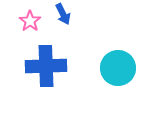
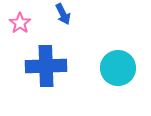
pink star: moved 10 px left, 2 px down
